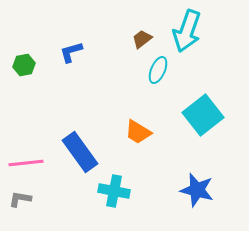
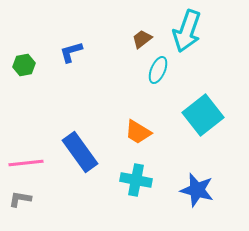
cyan cross: moved 22 px right, 11 px up
